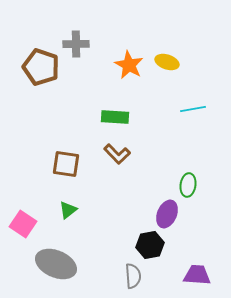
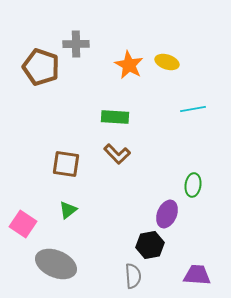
green ellipse: moved 5 px right
